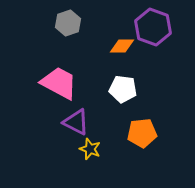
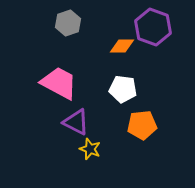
orange pentagon: moved 8 px up
